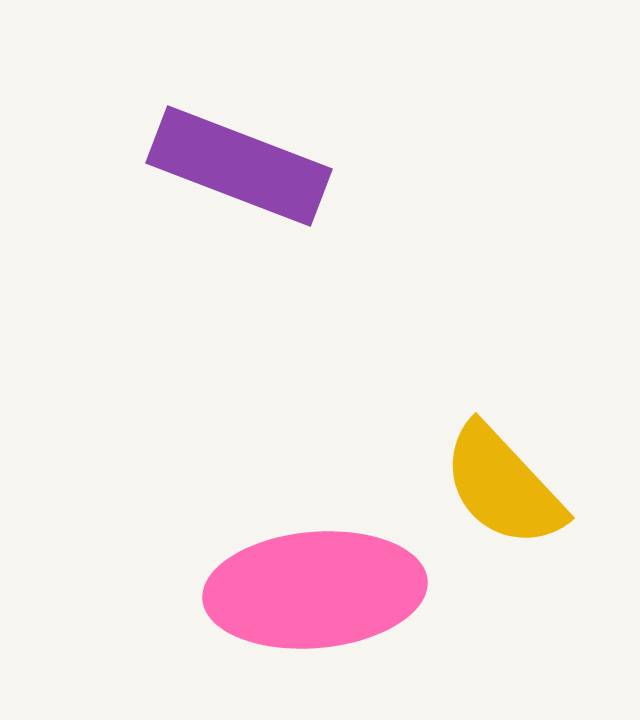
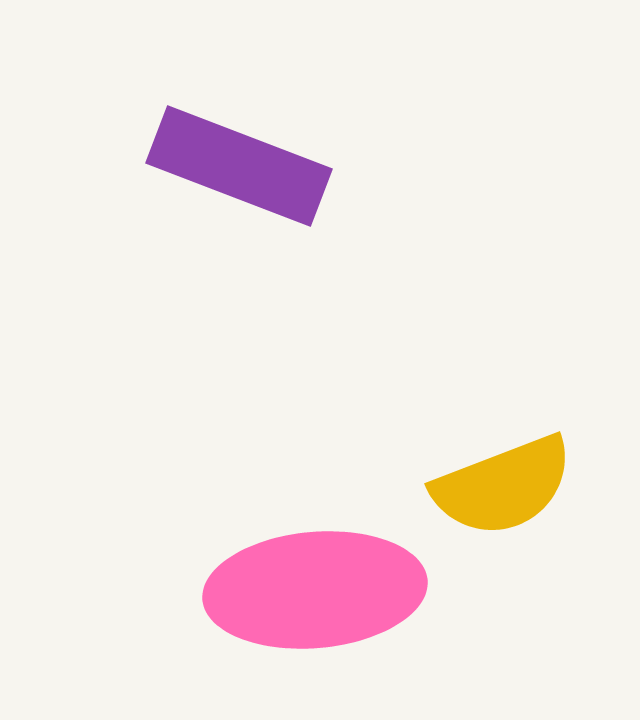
yellow semicircle: rotated 68 degrees counterclockwise
